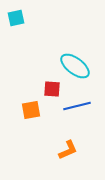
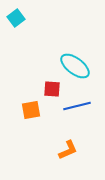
cyan square: rotated 24 degrees counterclockwise
